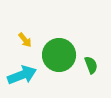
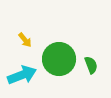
green circle: moved 4 px down
